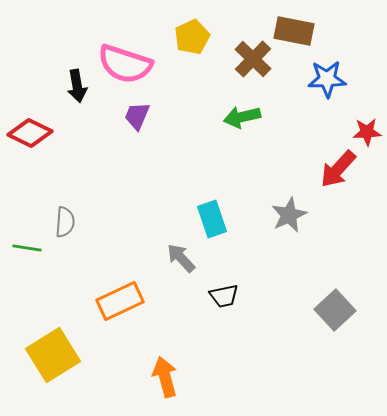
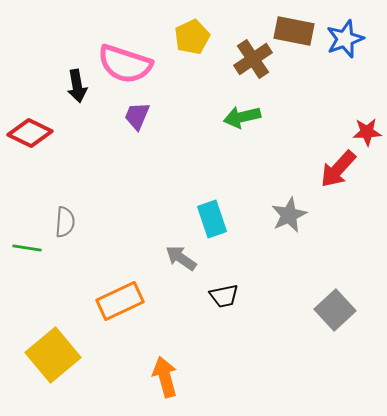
brown cross: rotated 12 degrees clockwise
blue star: moved 18 px right, 40 px up; rotated 18 degrees counterclockwise
gray arrow: rotated 12 degrees counterclockwise
yellow square: rotated 8 degrees counterclockwise
